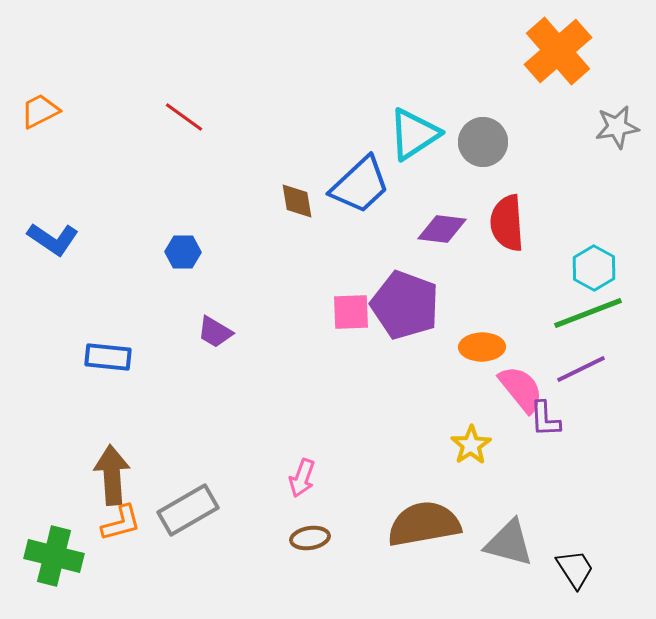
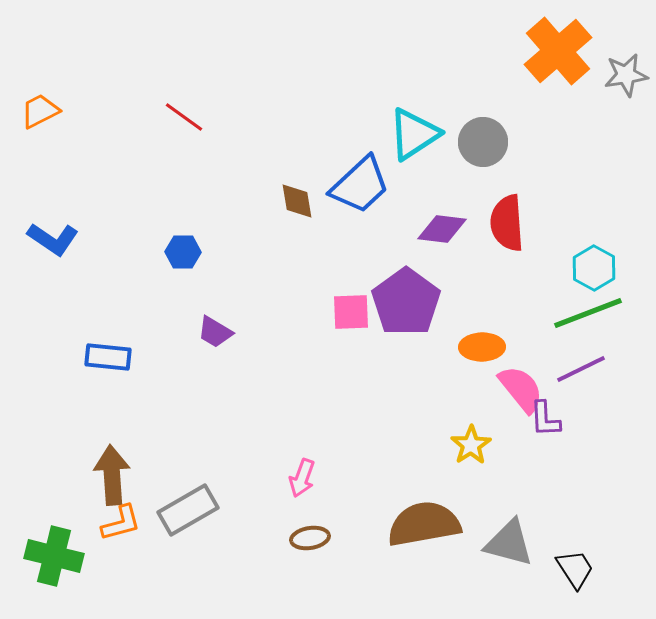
gray star: moved 9 px right, 52 px up
purple pentagon: moved 1 px right, 3 px up; rotated 16 degrees clockwise
